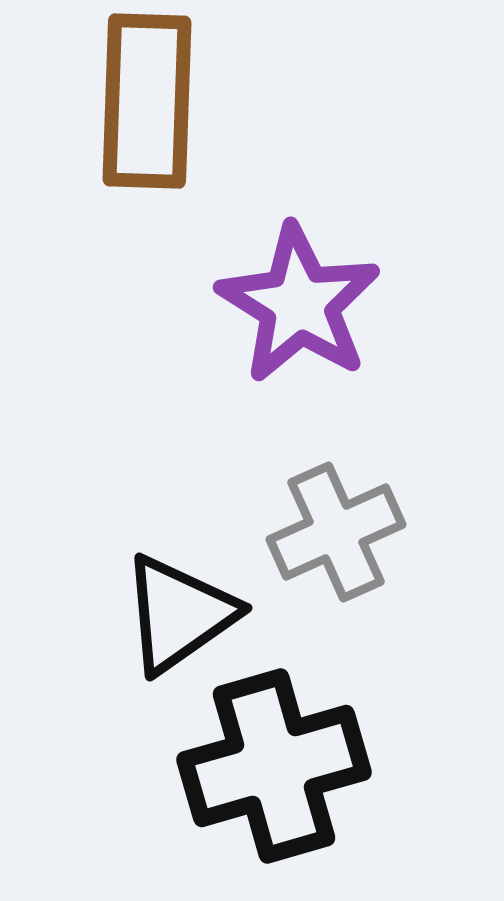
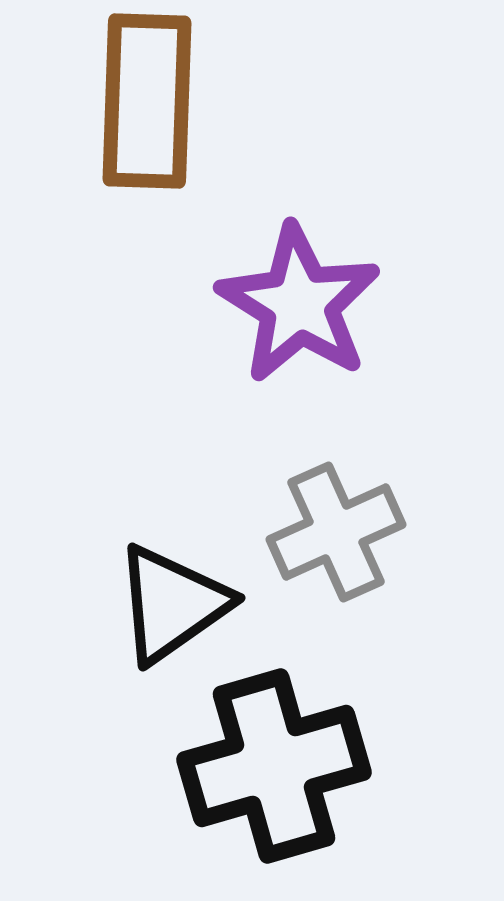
black triangle: moved 7 px left, 10 px up
